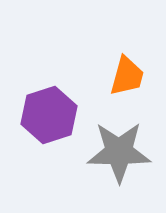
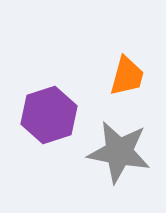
gray star: rotated 10 degrees clockwise
